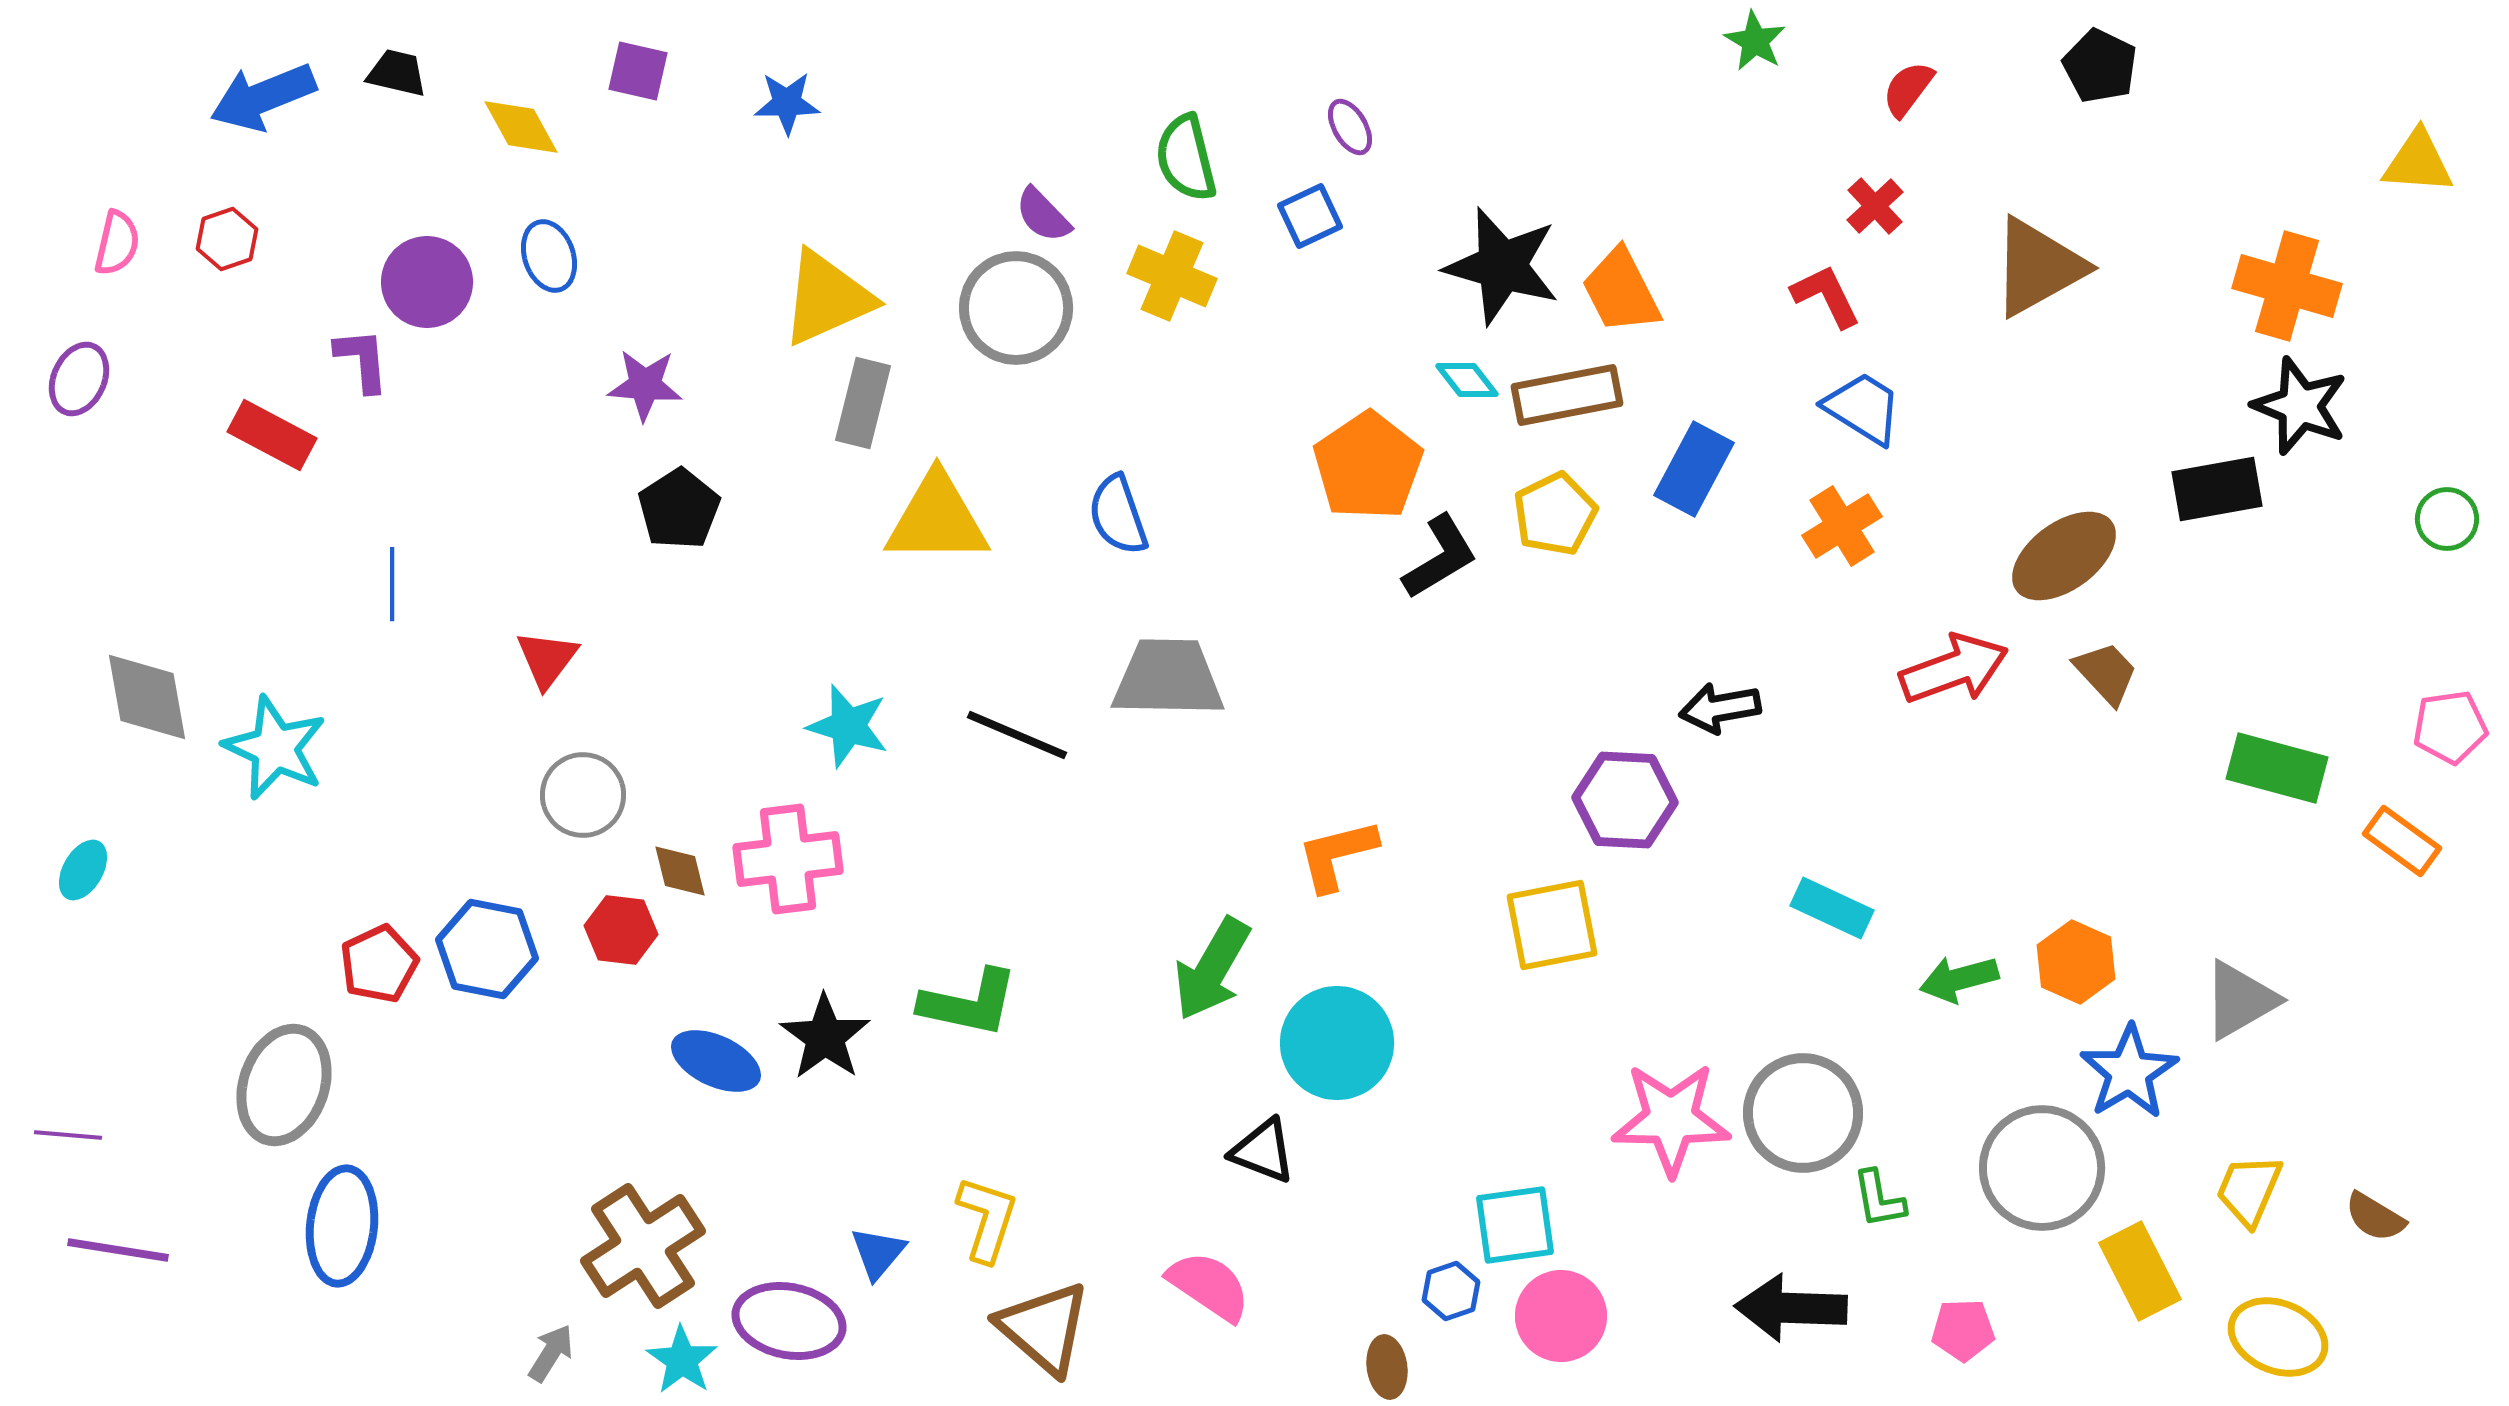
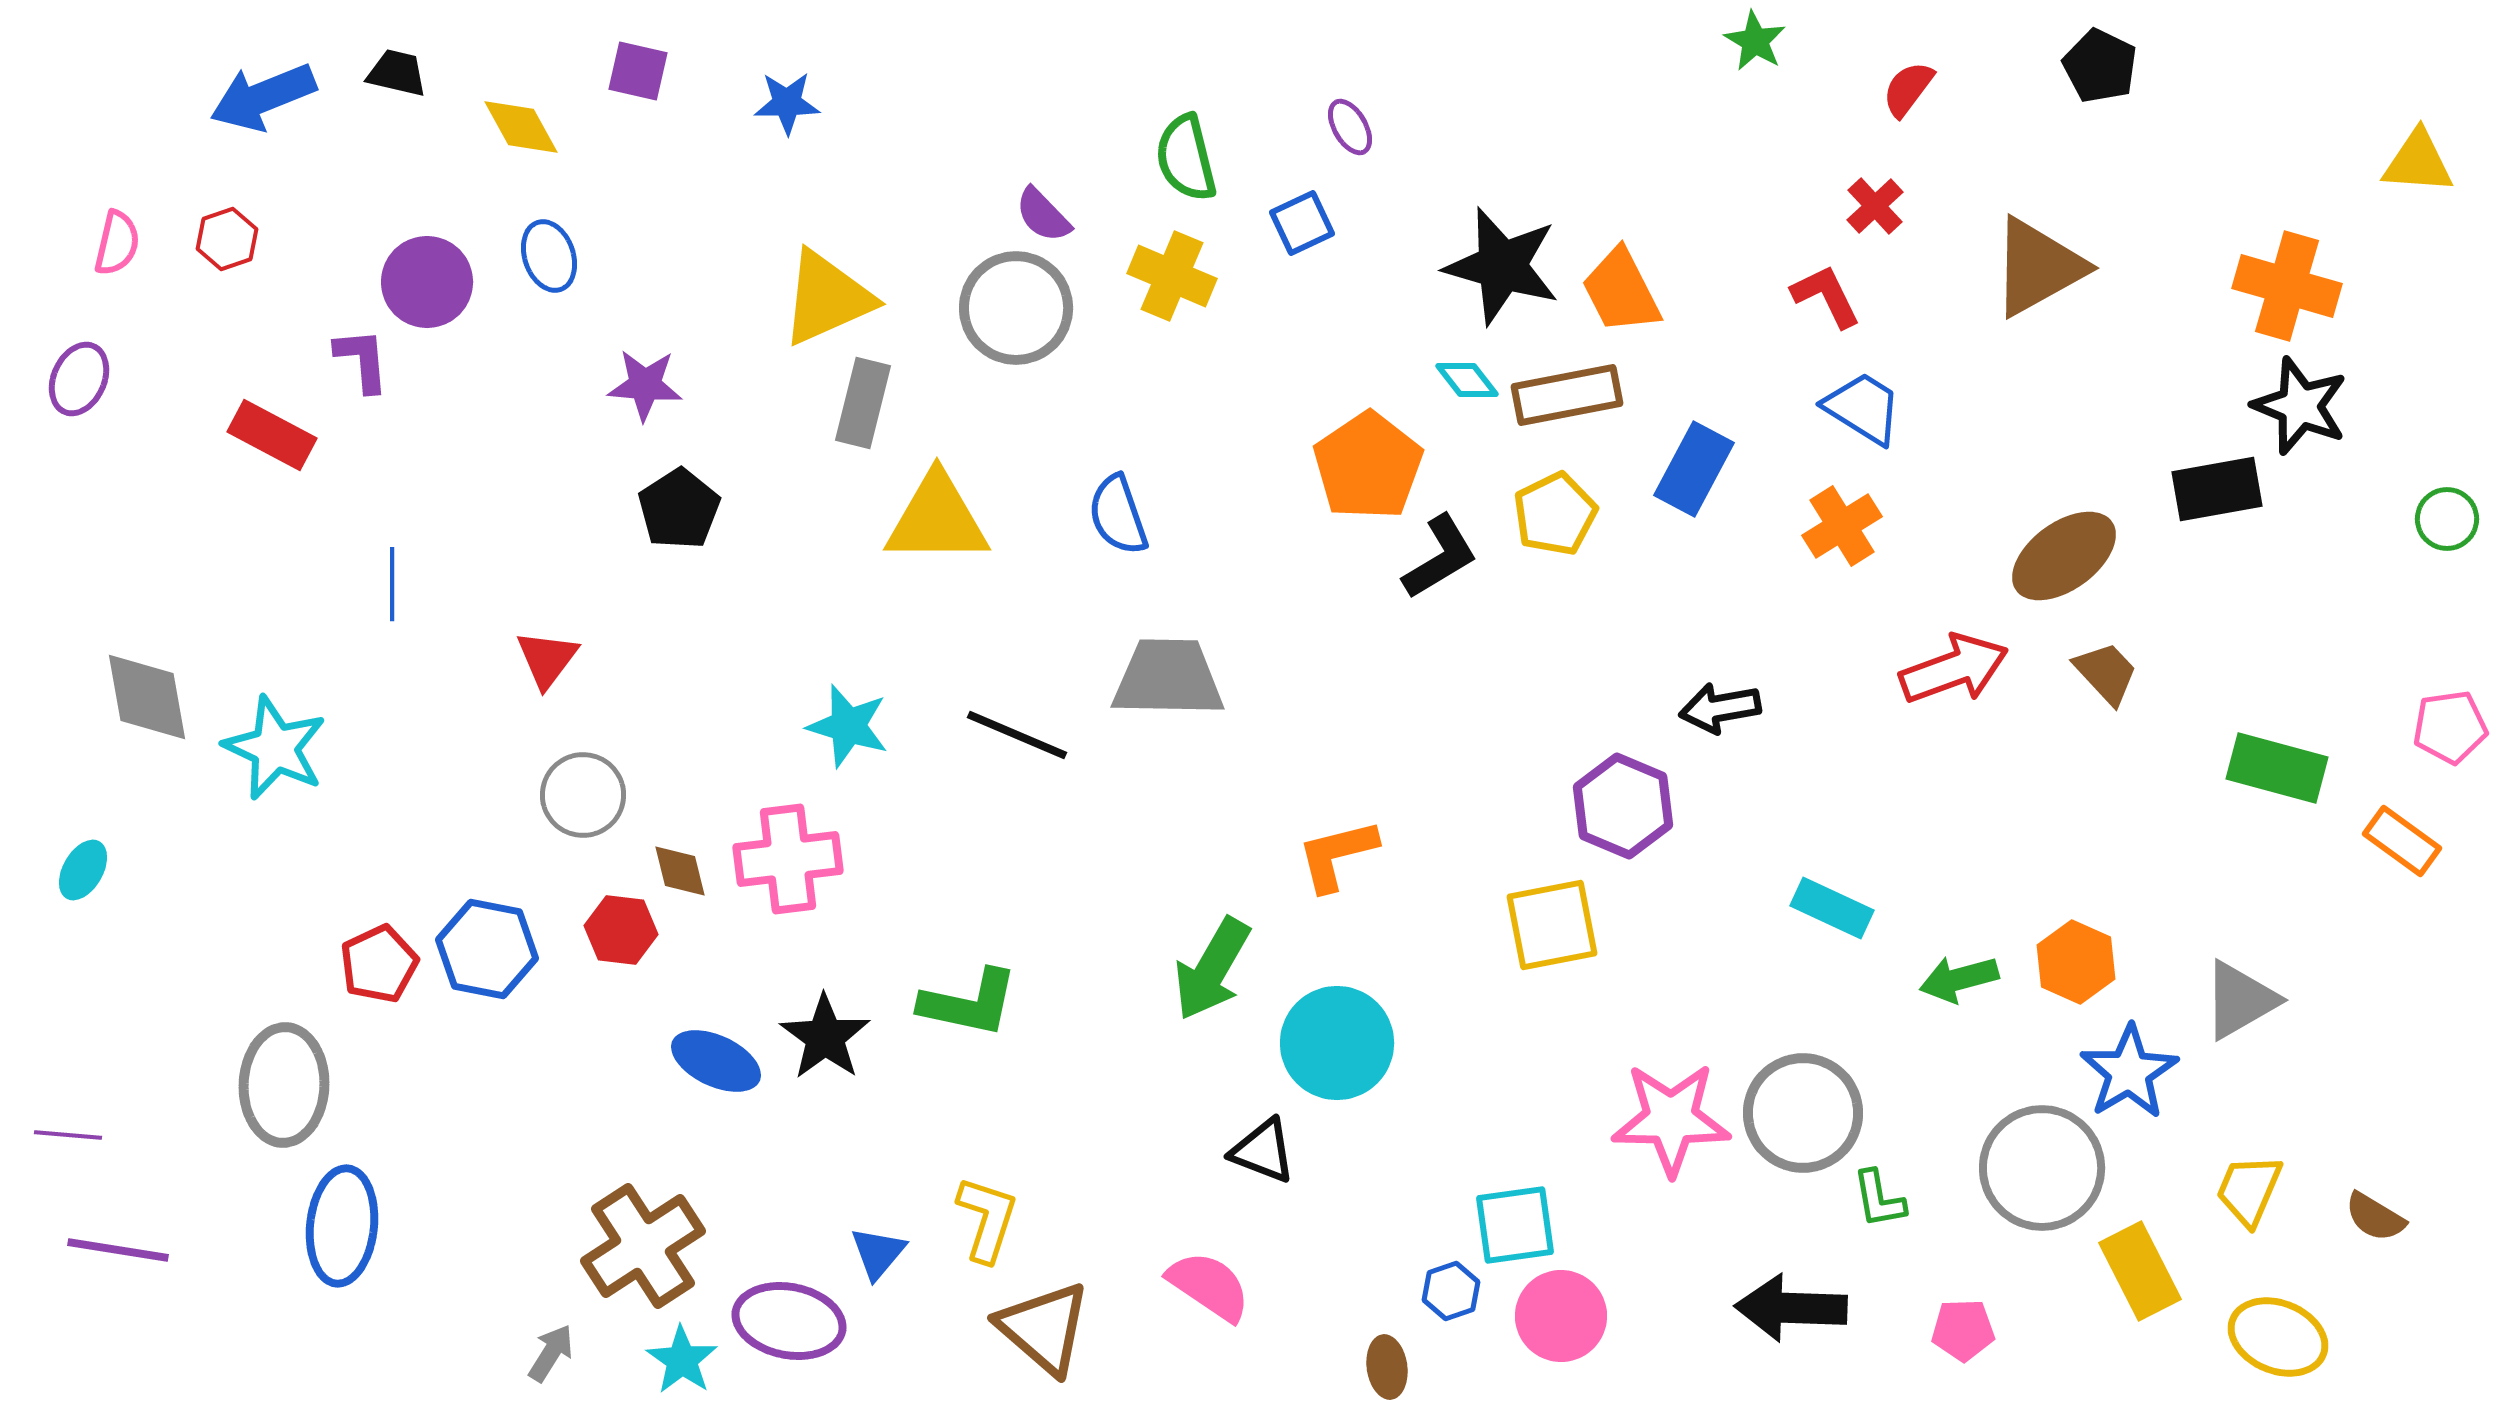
blue square at (1310, 216): moved 8 px left, 7 px down
purple hexagon at (1625, 800): moved 2 px left, 6 px down; rotated 20 degrees clockwise
gray ellipse at (284, 1085): rotated 17 degrees counterclockwise
